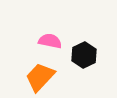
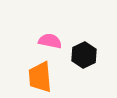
orange trapezoid: rotated 48 degrees counterclockwise
